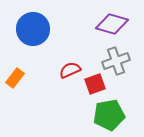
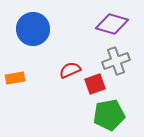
orange rectangle: rotated 42 degrees clockwise
